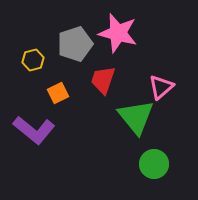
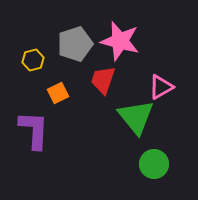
pink star: moved 2 px right, 8 px down
pink triangle: rotated 12 degrees clockwise
purple L-shape: rotated 126 degrees counterclockwise
